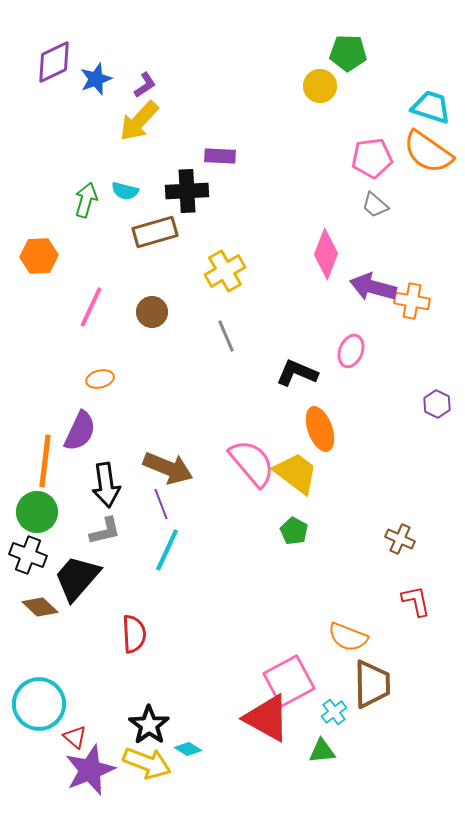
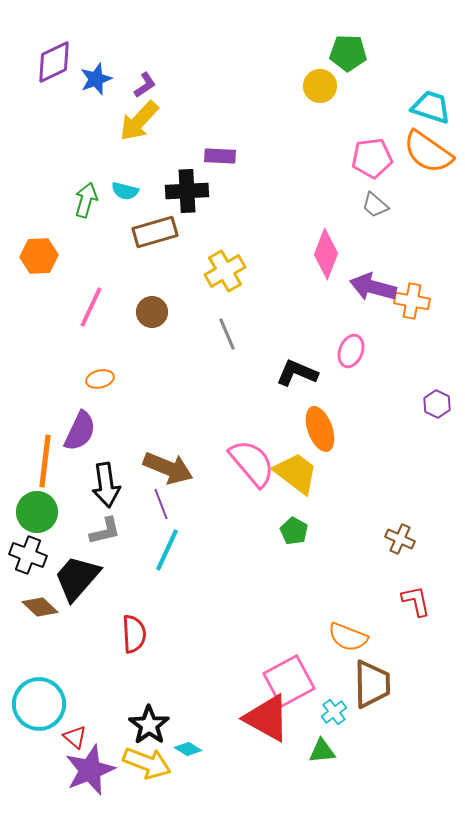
gray line at (226, 336): moved 1 px right, 2 px up
